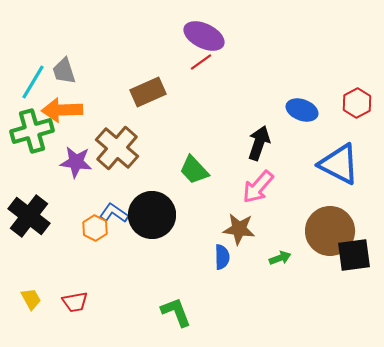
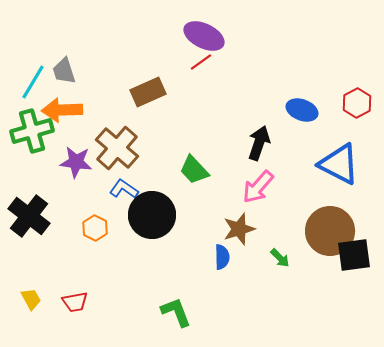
blue L-shape: moved 10 px right, 24 px up
brown star: rotated 24 degrees counterclockwise
green arrow: rotated 65 degrees clockwise
